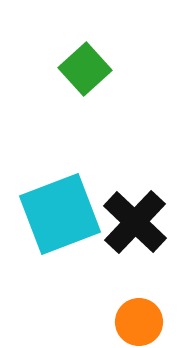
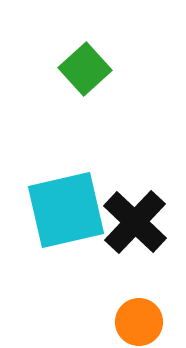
cyan square: moved 6 px right, 4 px up; rotated 8 degrees clockwise
